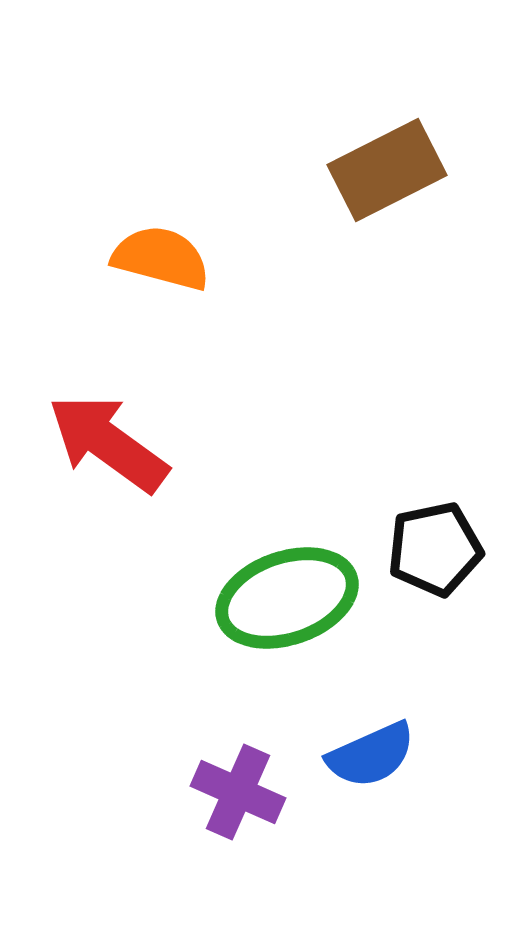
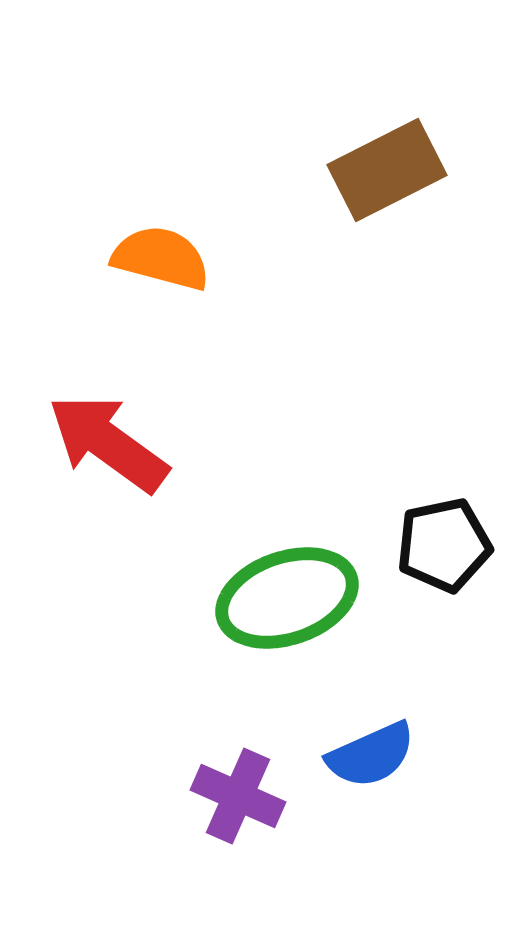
black pentagon: moved 9 px right, 4 px up
purple cross: moved 4 px down
